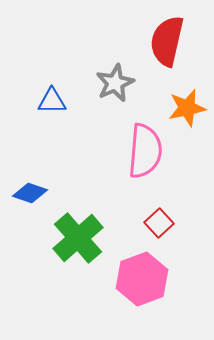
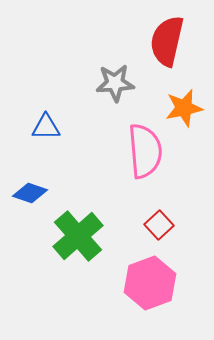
gray star: rotated 21 degrees clockwise
blue triangle: moved 6 px left, 26 px down
orange star: moved 3 px left
pink semicircle: rotated 10 degrees counterclockwise
red square: moved 2 px down
green cross: moved 2 px up
pink hexagon: moved 8 px right, 4 px down
